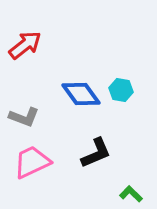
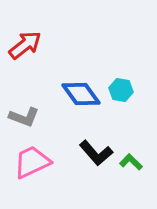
black L-shape: rotated 72 degrees clockwise
green L-shape: moved 32 px up
